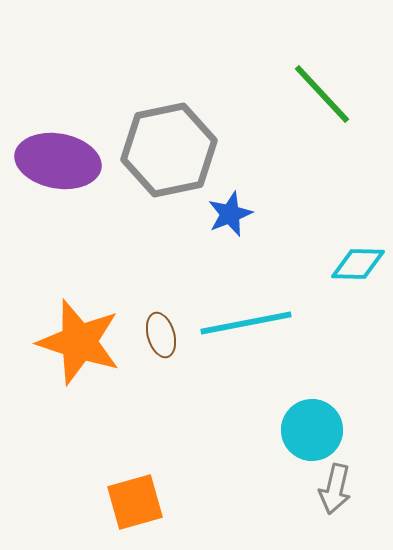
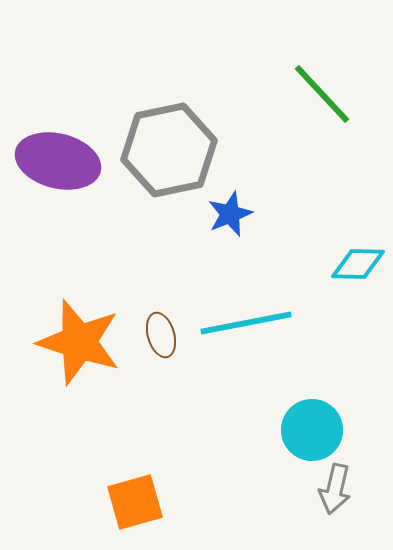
purple ellipse: rotated 4 degrees clockwise
